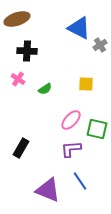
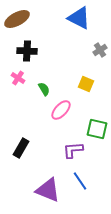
brown ellipse: rotated 10 degrees counterclockwise
blue triangle: moved 10 px up
gray cross: moved 5 px down
pink cross: moved 1 px up
yellow square: rotated 21 degrees clockwise
green semicircle: moved 1 px left; rotated 88 degrees counterclockwise
pink ellipse: moved 10 px left, 10 px up
purple L-shape: moved 2 px right, 1 px down
